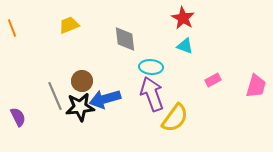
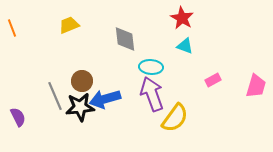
red star: moved 1 px left
